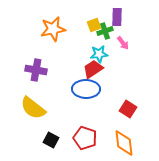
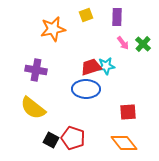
yellow square: moved 8 px left, 10 px up
green cross: moved 38 px right, 13 px down; rotated 28 degrees counterclockwise
cyan star: moved 7 px right, 12 px down
red trapezoid: moved 2 px left, 2 px up; rotated 15 degrees clockwise
red square: moved 3 px down; rotated 36 degrees counterclockwise
red pentagon: moved 12 px left
orange diamond: rotated 32 degrees counterclockwise
